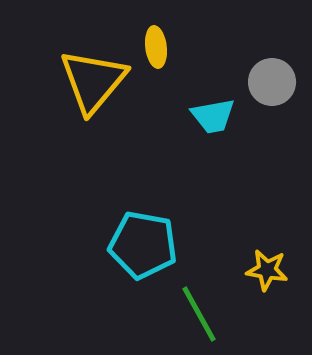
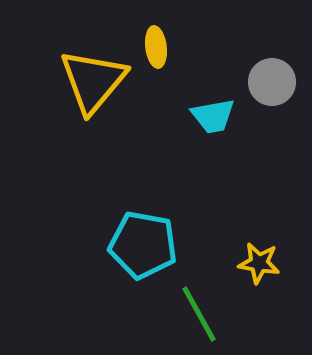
yellow star: moved 8 px left, 7 px up
